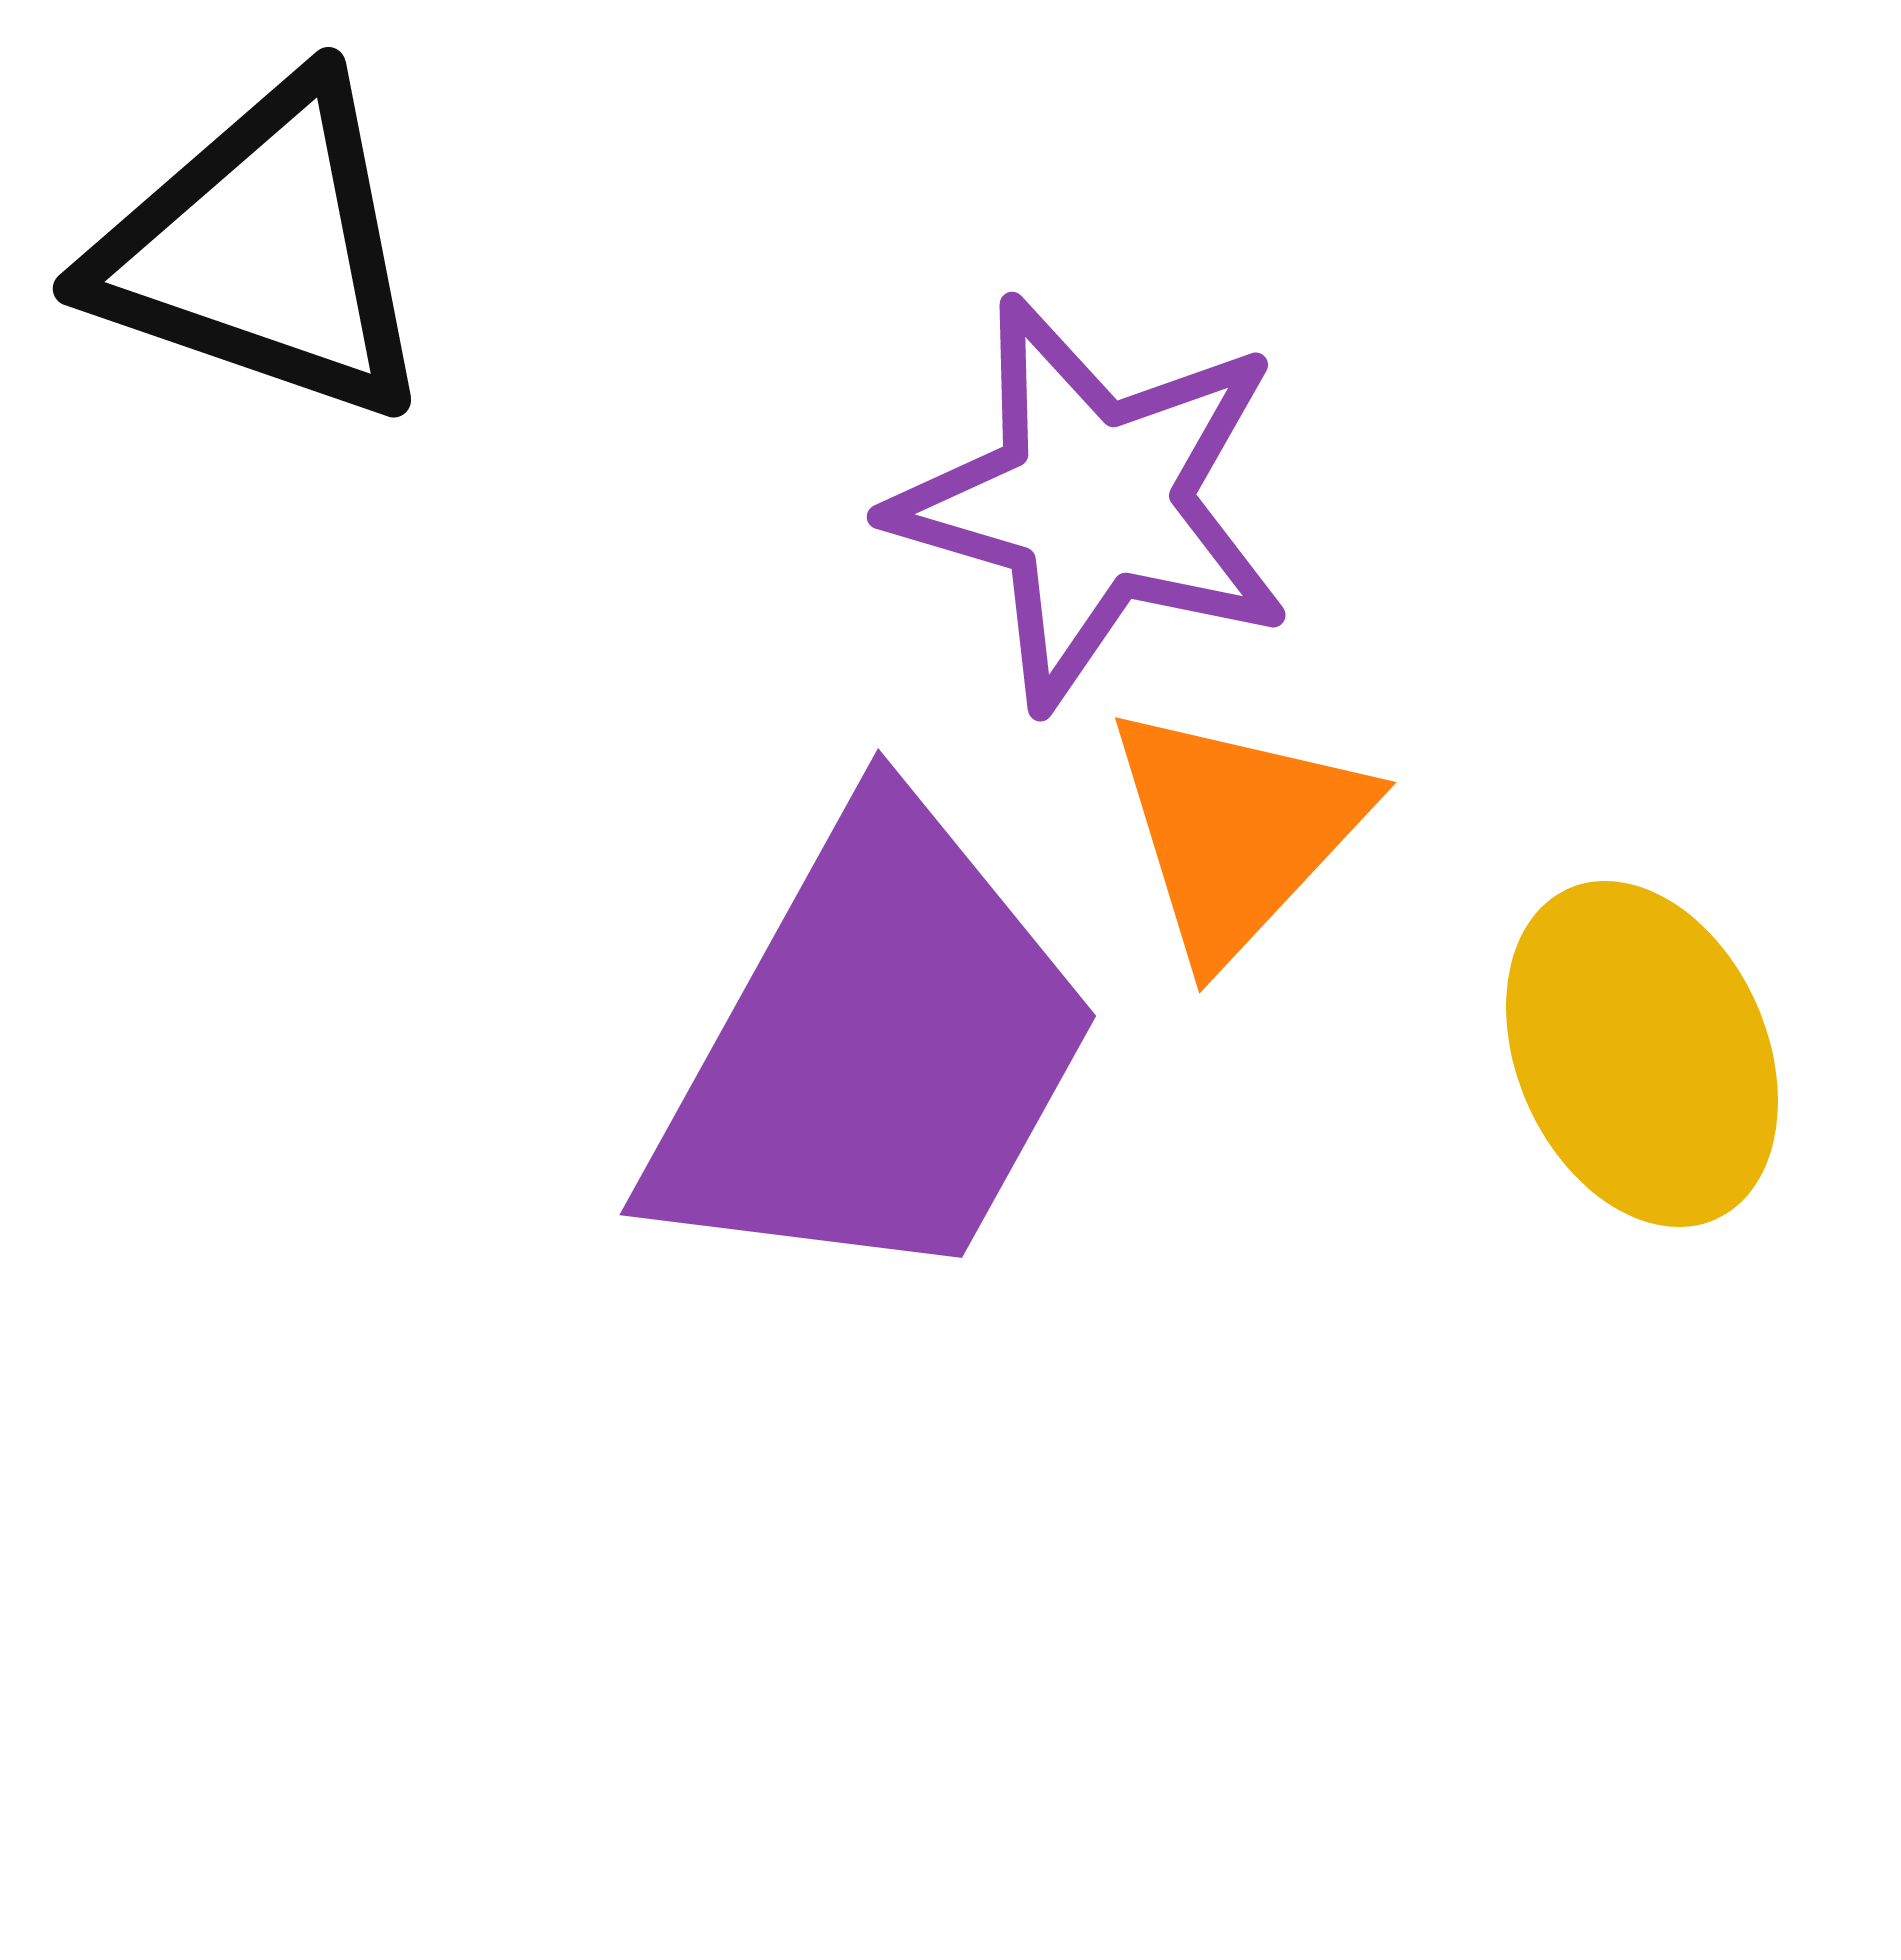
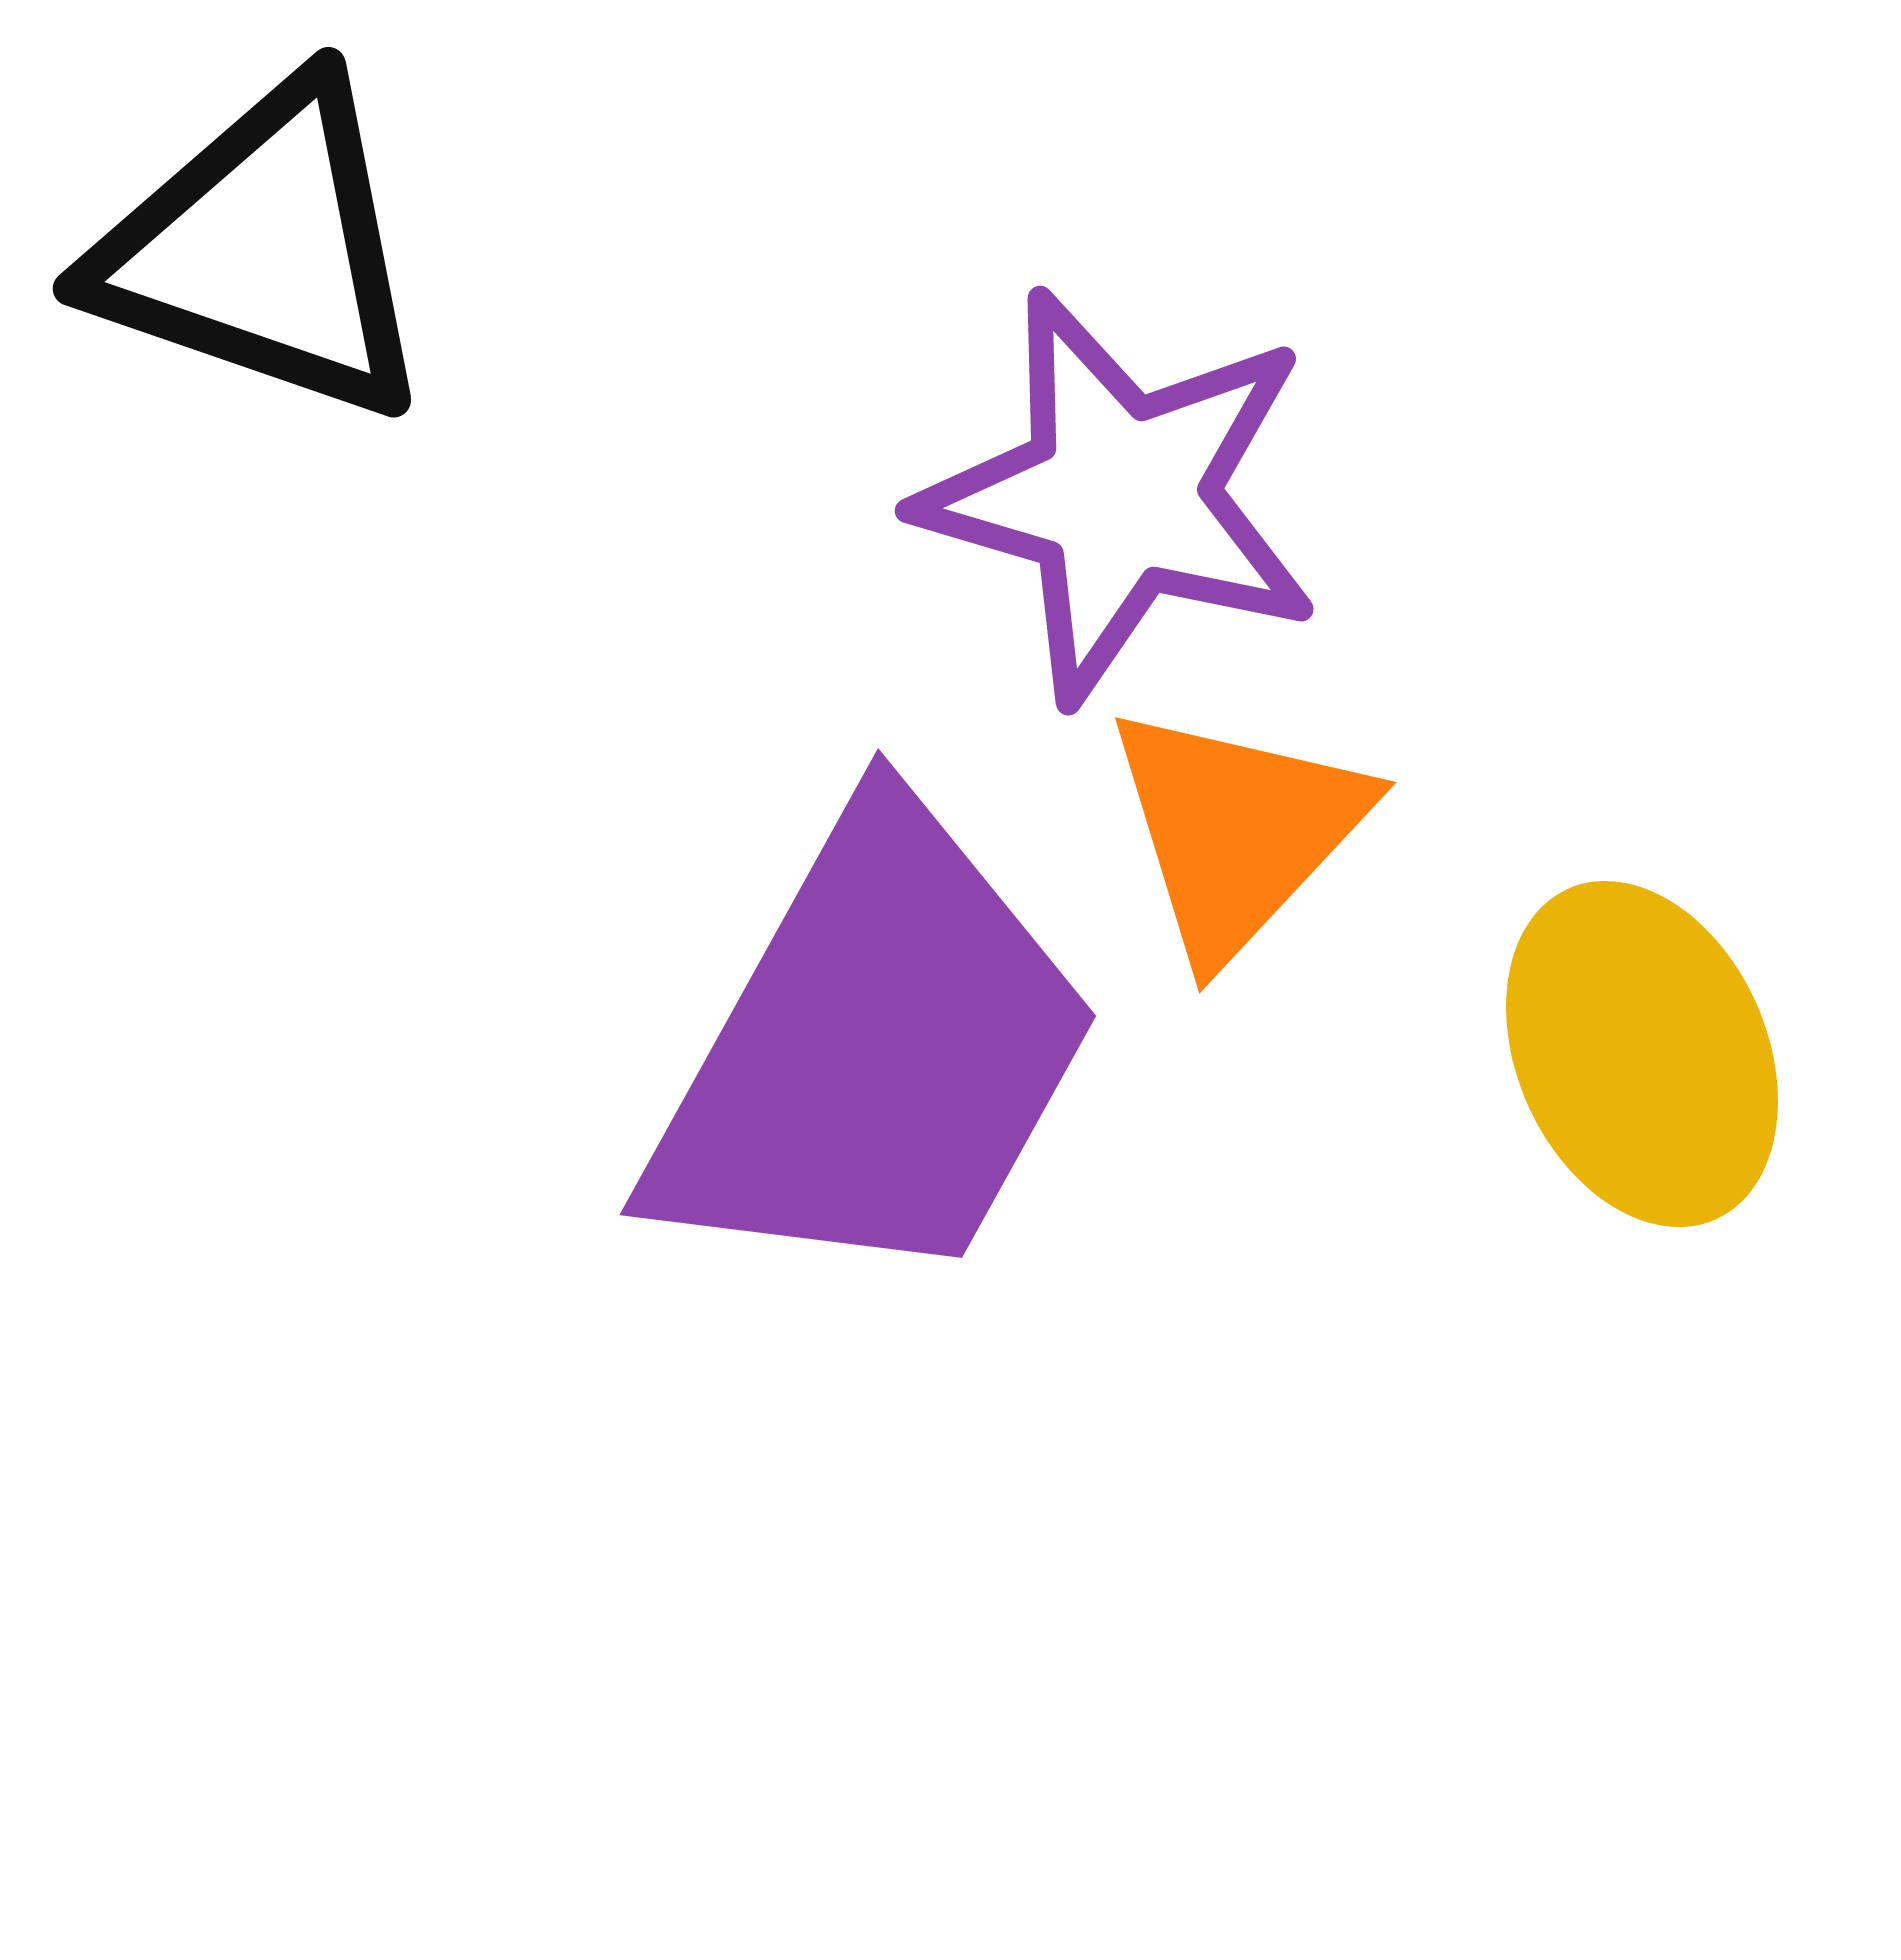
purple star: moved 28 px right, 6 px up
